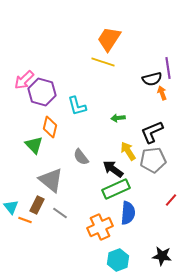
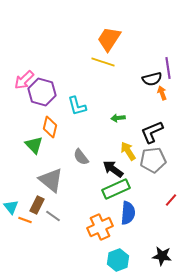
gray line: moved 7 px left, 3 px down
